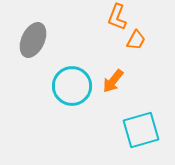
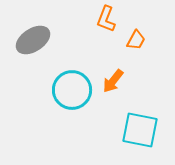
orange L-shape: moved 11 px left, 2 px down
gray ellipse: rotated 32 degrees clockwise
cyan circle: moved 4 px down
cyan square: moved 1 px left; rotated 27 degrees clockwise
